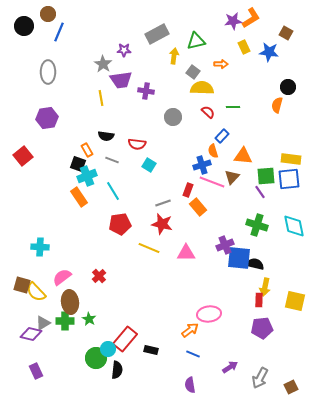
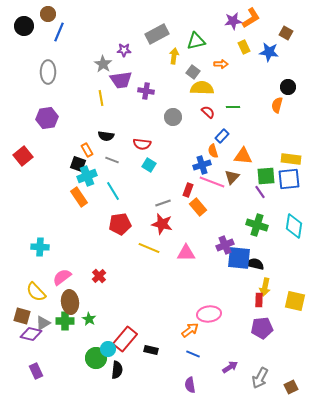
red semicircle at (137, 144): moved 5 px right
cyan diamond at (294, 226): rotated 20 degrees clockwise
brown square at (22, 285): moved 31 px down
